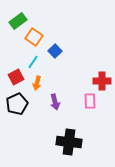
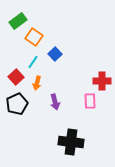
blue square: moved 3 px down
red square: rotated 14 degrees counterclockwise
black cross: moved 2 px right
